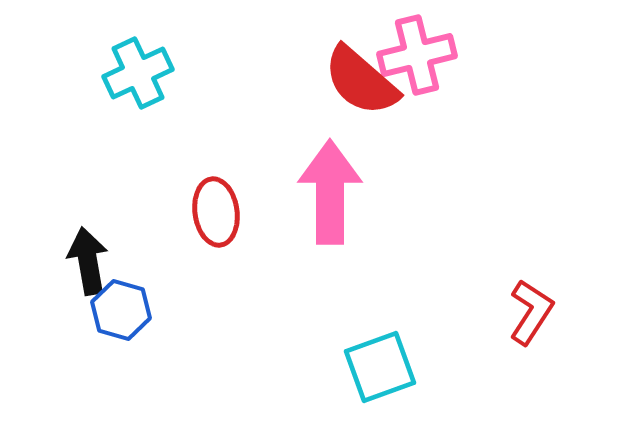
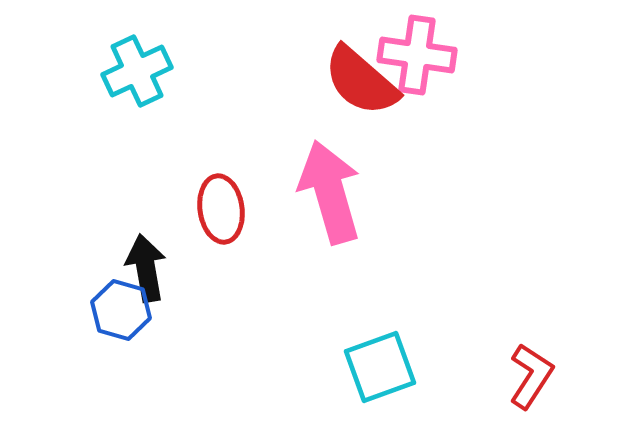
pink cross: rotated 22 degrees clockwise
cyan cross: moved 1 px left, 2 px up
pink arrow: rotated 16 degrees counterclockwise
red ellipse: moved 5 px right, 3 px up
black arrow: moved 58 px right, 7 px down
red L-shape: moved 64 px down
